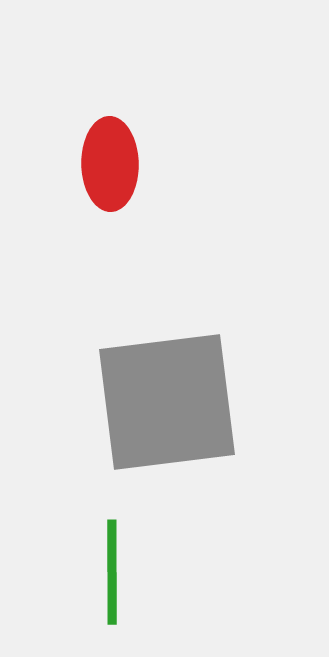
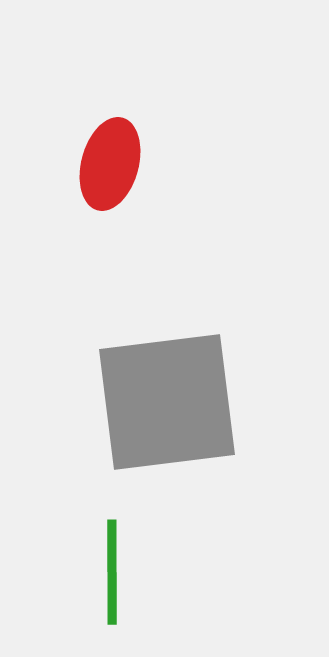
red ellipse: rotated 16 degrees clockwise
